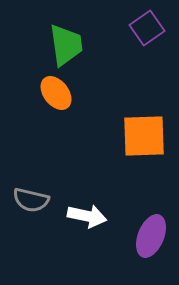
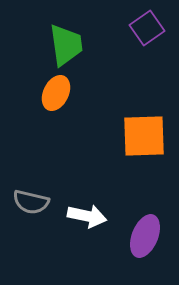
orange ellipse: rotated 64 degrees clockwise
gray semicircle: moved 2 px down
purple ellipse: moved 6 px left
